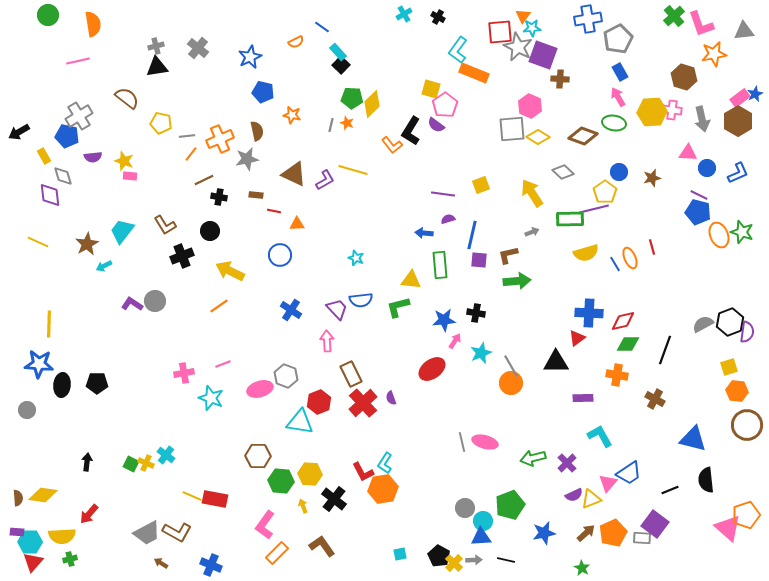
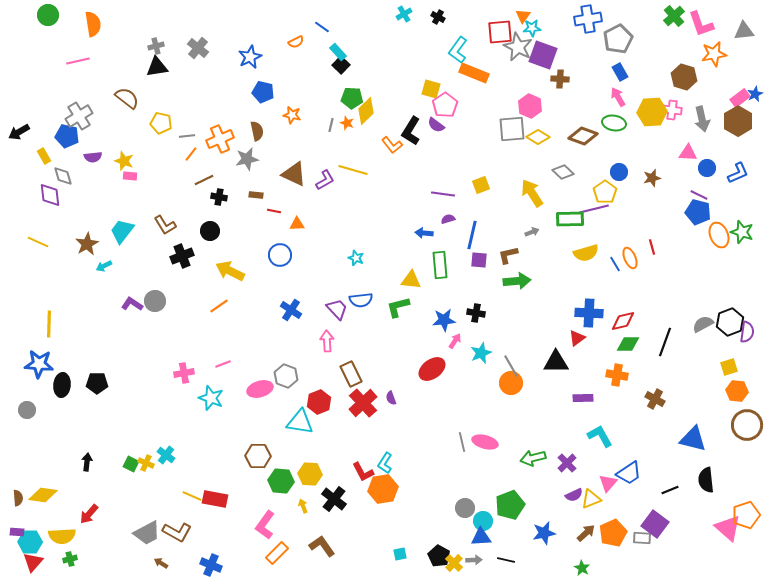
yellow diamond at (372, 104): moved 6 px left, 7 px down
black line at (665, 350): moved 8 px up
